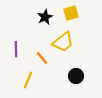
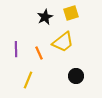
orange line: moved 3 px left, 5 px up; rotated 16 degrees clockwise
